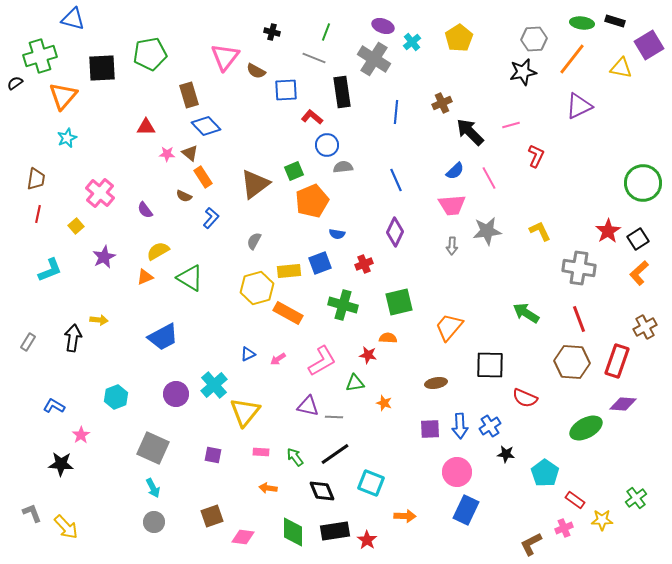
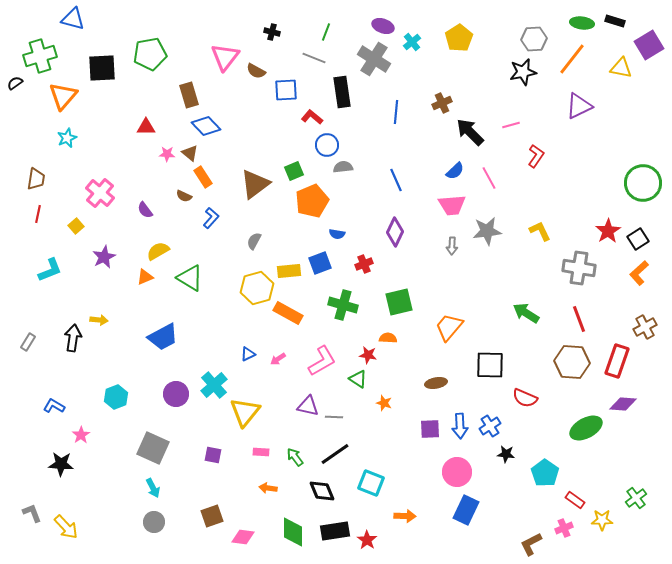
red L-shape at (536, 156): rotated 10 degrees clockwise
green triangle at (355, 383): moved 3 px right, 4 px up; rotated 42 degrees clockwise
